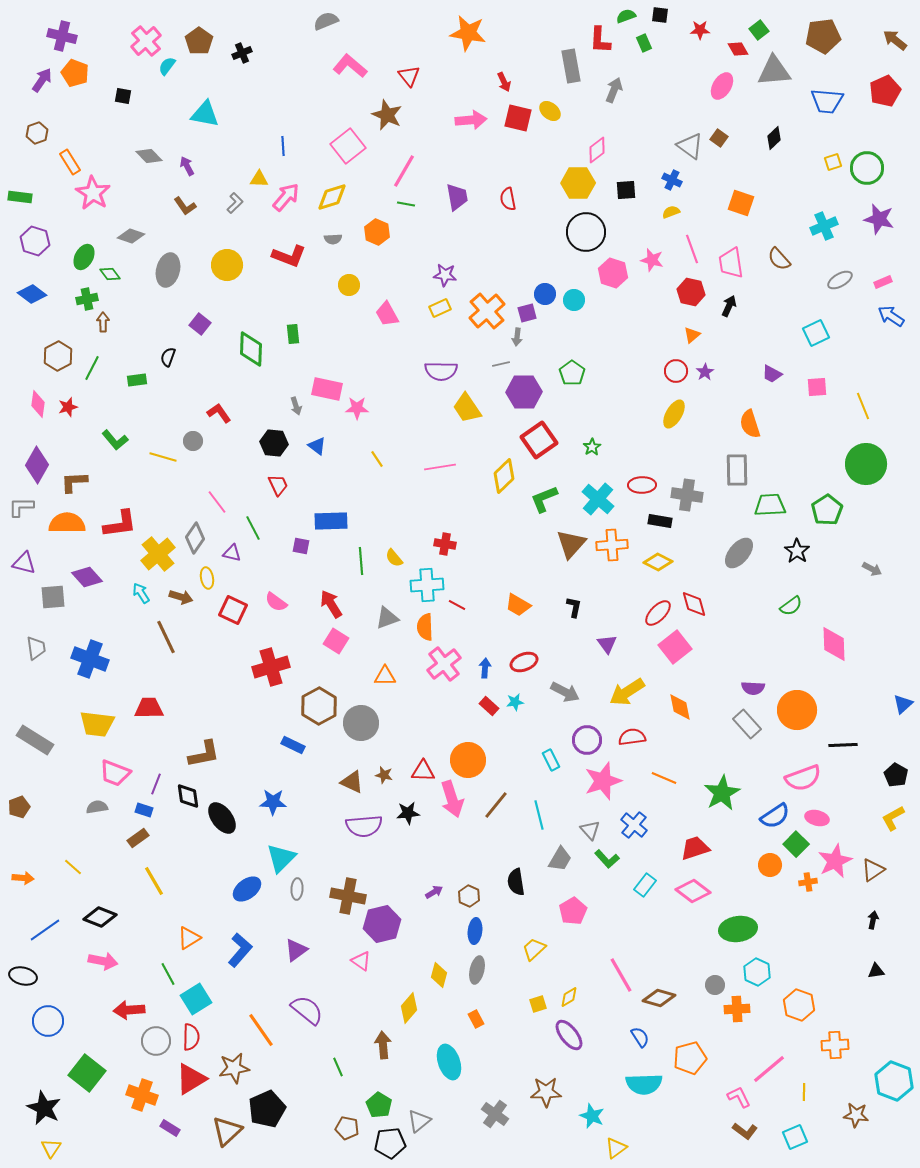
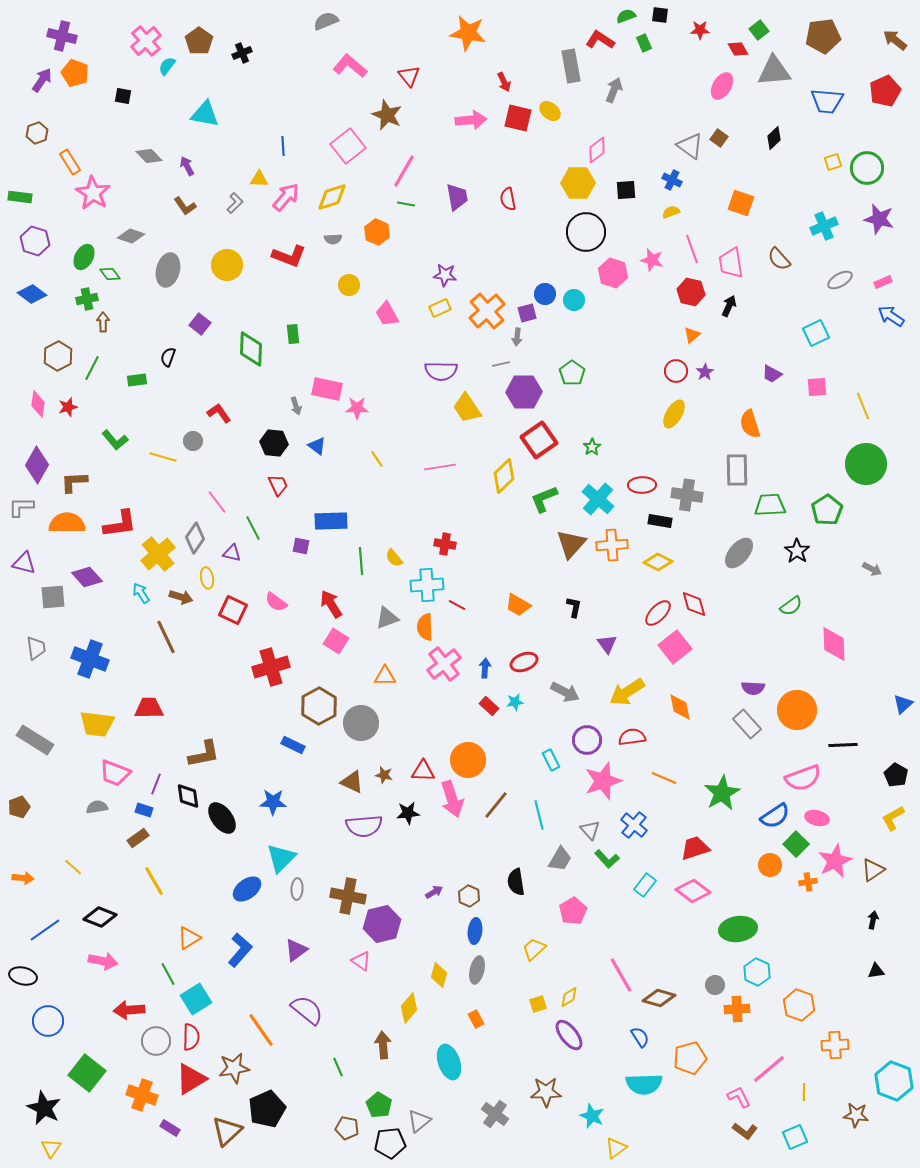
red L-shape at (600, 40): rotated 120 degrees clockwise
